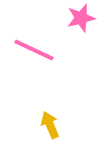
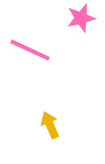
pink line: moved 4 px left
